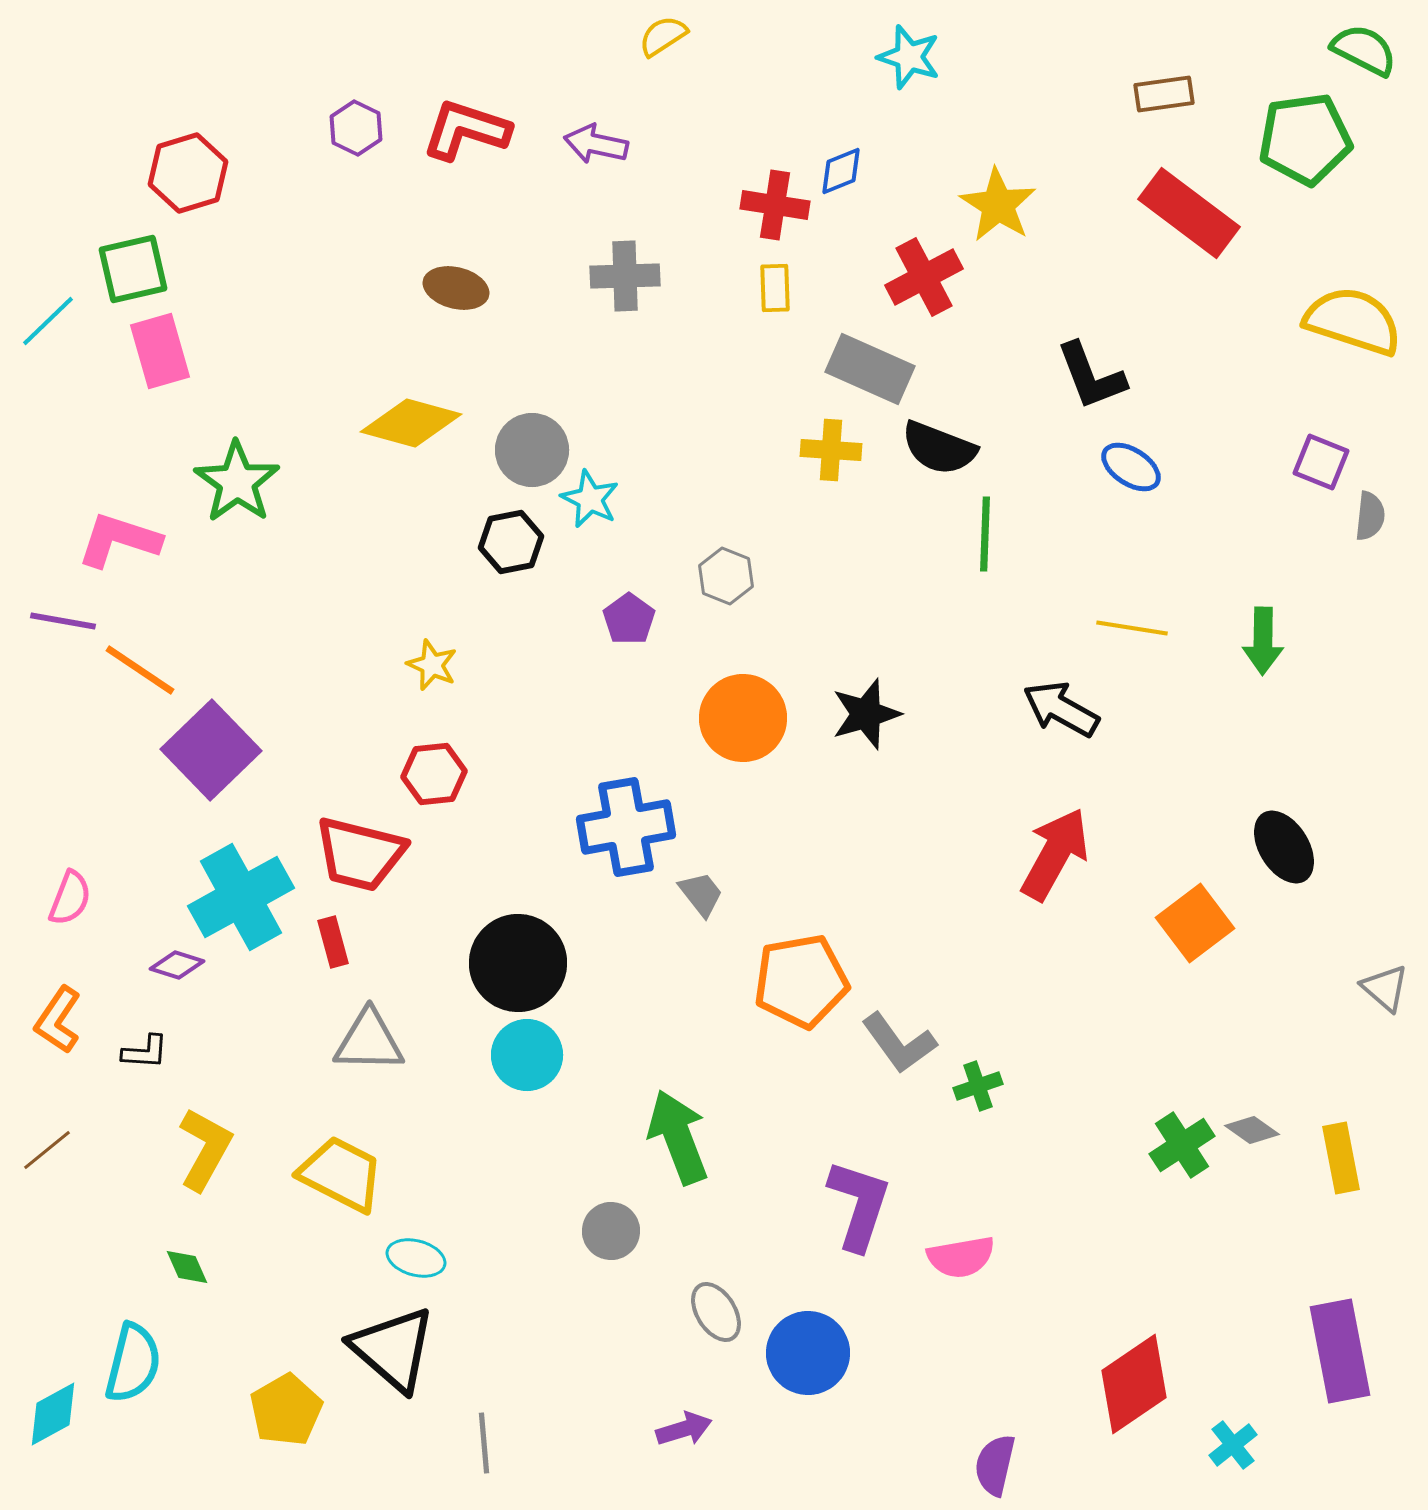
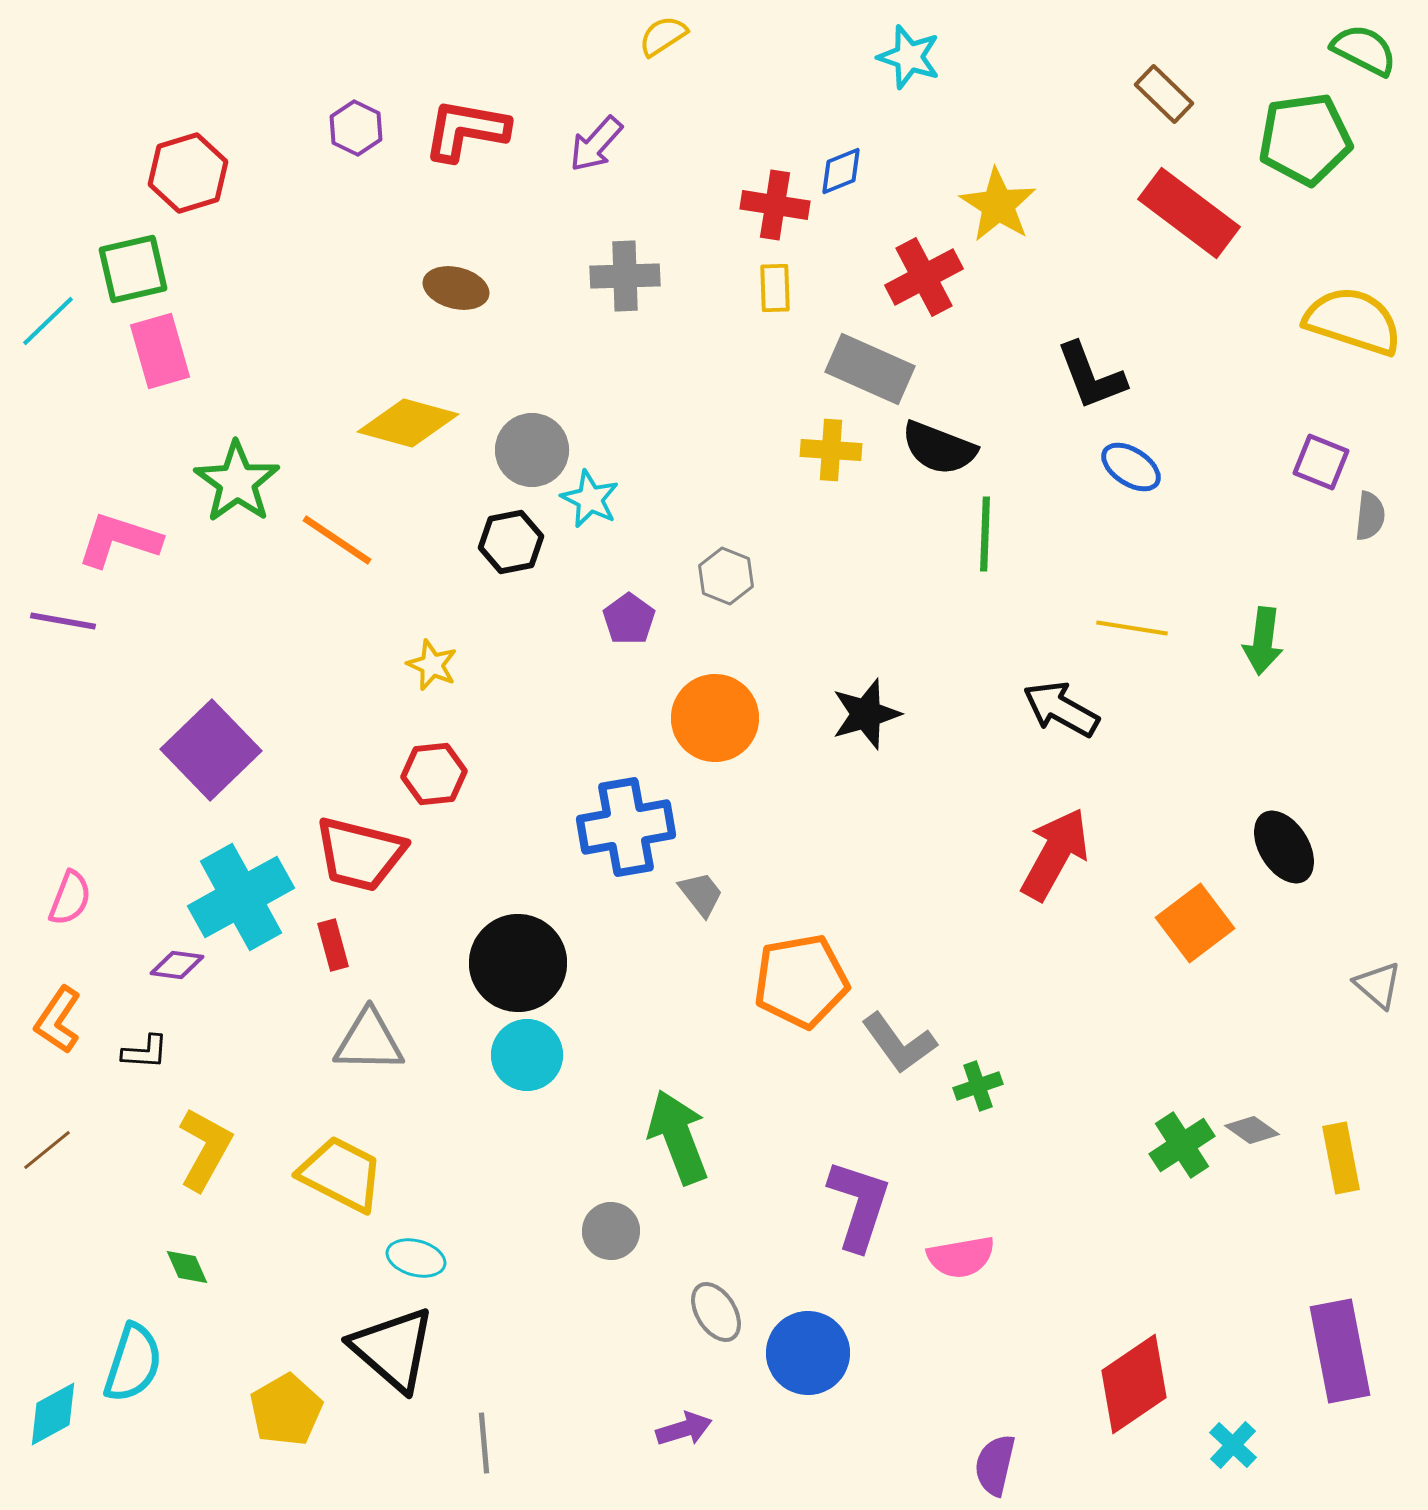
brown rectangle at (1164, 94): rotated 52 degrees clockwise
red L-shape at (466, 130): rotated 8 degrees counterclockwise
purple arrow at (596, 144): rotated 60 degrees counterclockwise
yellow diamond at (411, 423): moved 3 px left
green arrow at (1263, 641): rotated 6 degrees clockwise
orange line at (140, 670): moved 197 px right, 130 px up
orange circle at (743, 718): moved 28 px left
red rectangle at (333, 942): moved 3 px down
purple diamond at (177, 965): rotated 10 degrees counterclockwise
gray triangle at (1385, 988): moved 7 px left, 3 px up
cyan semicircle at (133, 1363): rotated 4 degrees clockwise
cyan cross at (1233, 1445): rotated 9 degrees counterclockwise
